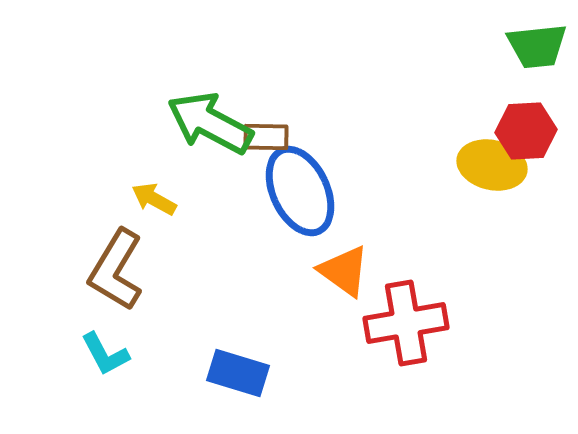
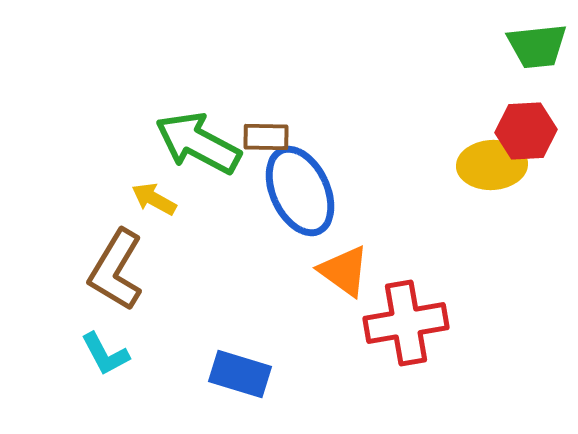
green arrow: moved 12 px left, 20 px down
yellow ellipse: rotated 16 degrees counterclockwise
blue rectangle: moved 2 px right, 1 px down
